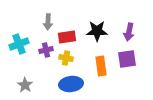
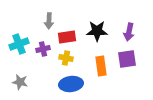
gray arrow: moved 1 px right, 1 px up
purple cross: moved 3 px left, 1 px up
gray star: moved 5 px left, 3 px up; rotated 21 degrees counterclockwise
